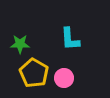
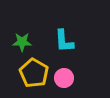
cyan L-shape: moved 6 px left, 2 px down
green star: moved 2 px right, 2 px up
